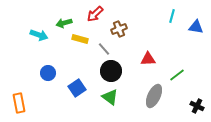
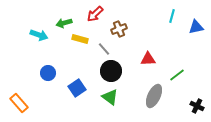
blue triangle: rotated 21 degrees counterclockwise
orange rectangle: rotated 30 degrees counterclockwise
